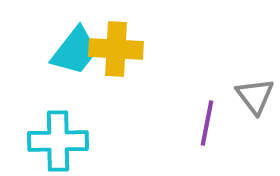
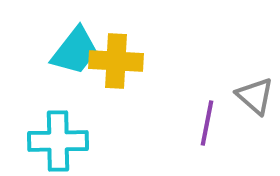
yellow cross: moved 12 px down
gray triangle: rotated 12 degrees counterclockwise
